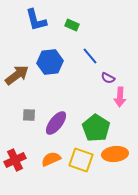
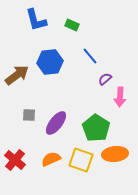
purple semicircle: moved 3 px left, 1 px down; rotated 112 degrees clockwise
red cross: rotated 25 degrees counterclockwise
